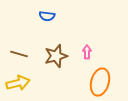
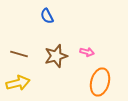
blue semicircle: rotated 56 degrees clockwise
pink arrow: rotated 104 degrees clockwise
